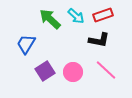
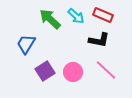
red rectangle: rotated 42 degrees clockwise
